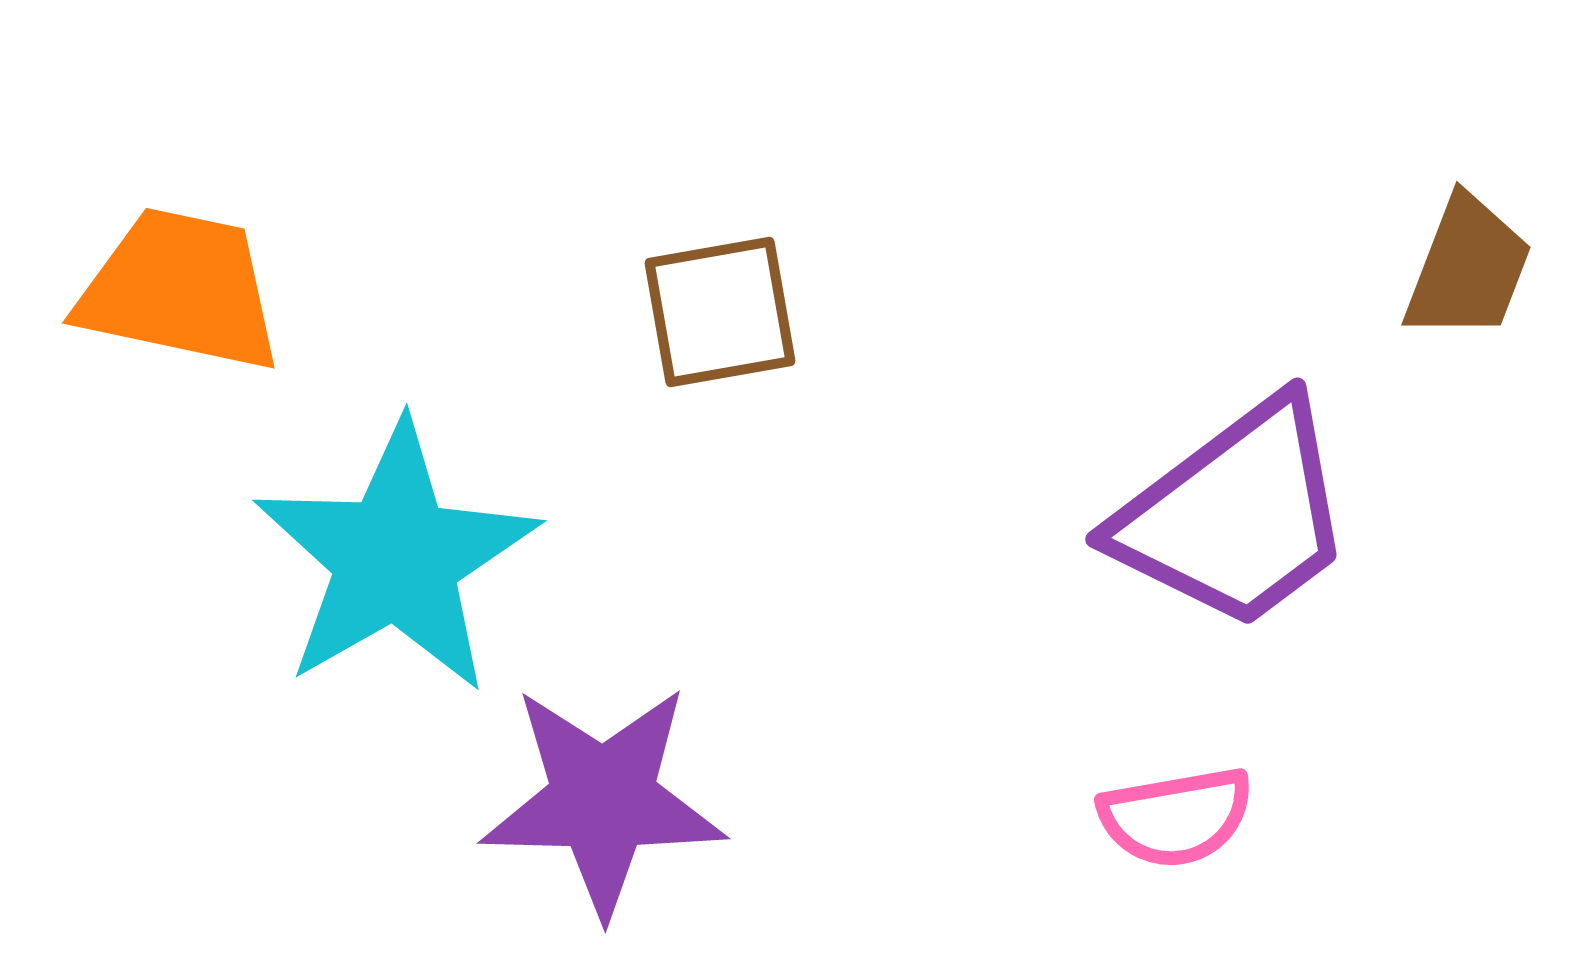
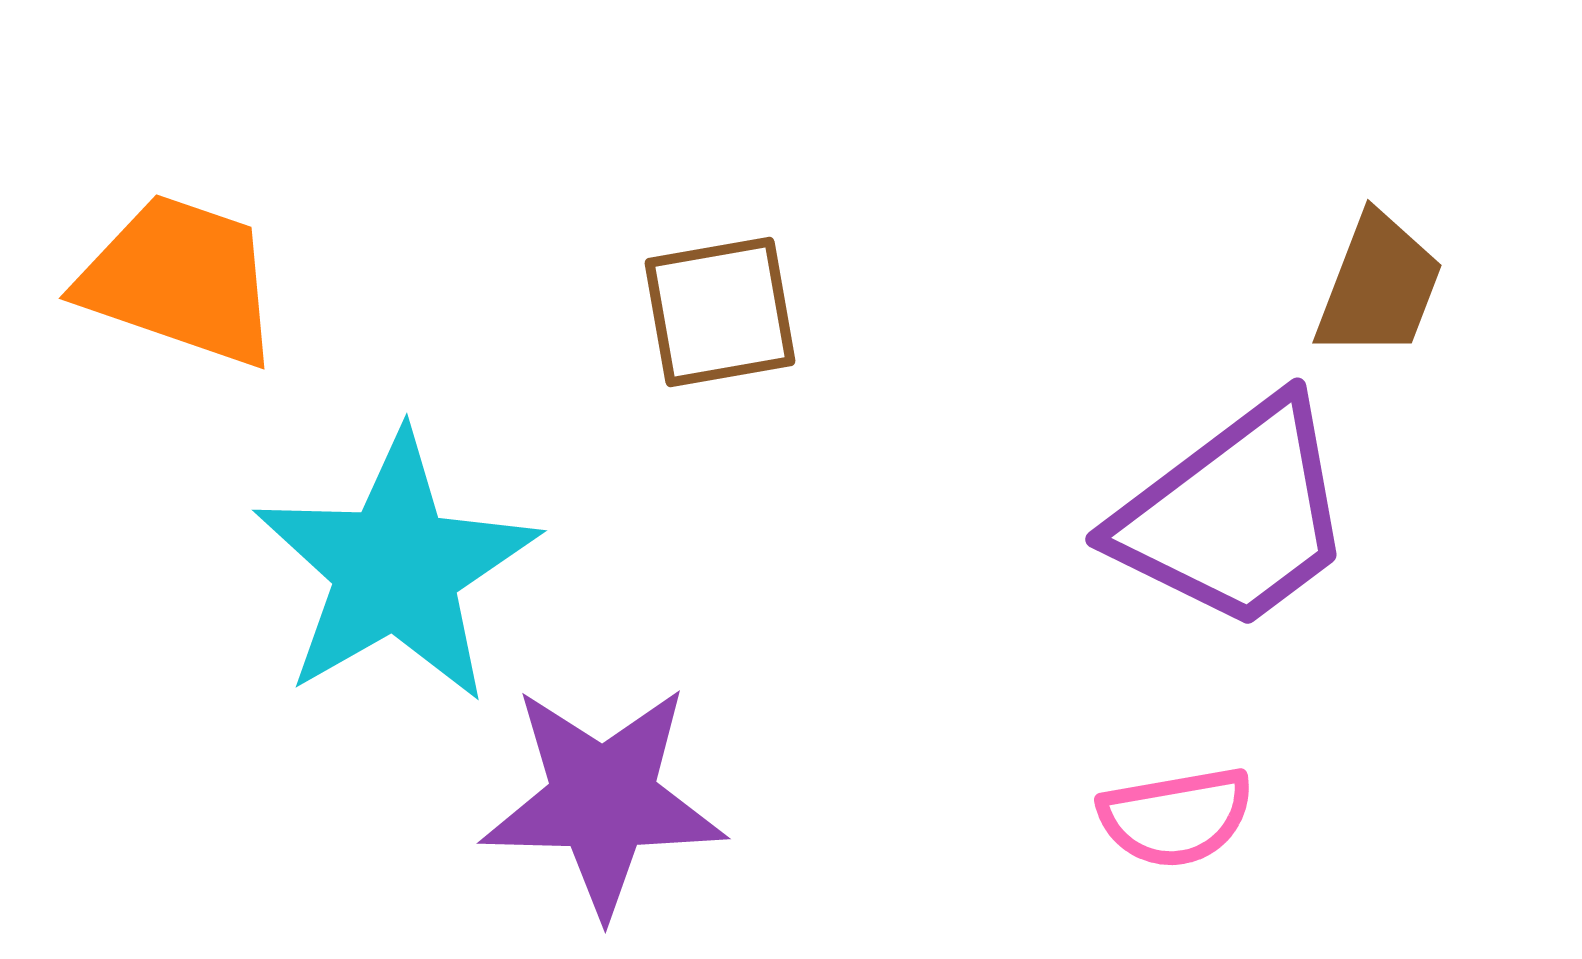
brown trapezoid: moved 89 px left, 18 px down
orange trapezoid: moved 10 px up; rotated 7 degrees clockwise
cyan star: moved 10 px down
